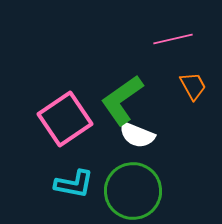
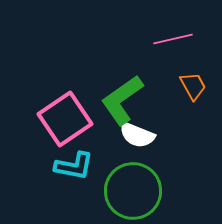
cyan L-shape: moved 18 px up
